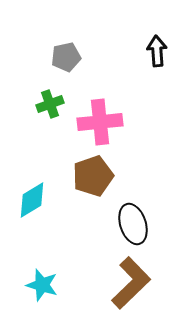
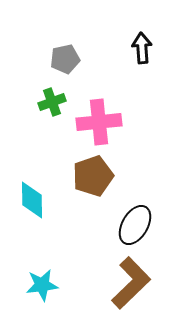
black arrow: moved 15 px left, 3 px up
gray pentagon: moved 1 px left, 2 px down
green cross: moved 2 px right, 2 px up
pink cross: moved 1 px left
cyan diamond: rotated 60 degrees counterclockwise
black ellipse: moved 2 px right, 1 px down; rotated 48 degrees clockwise
cyan star: rotated 24 degrees counterclockwise
